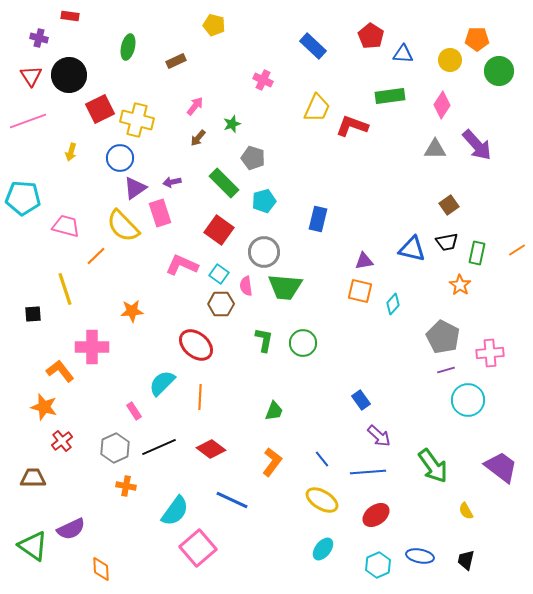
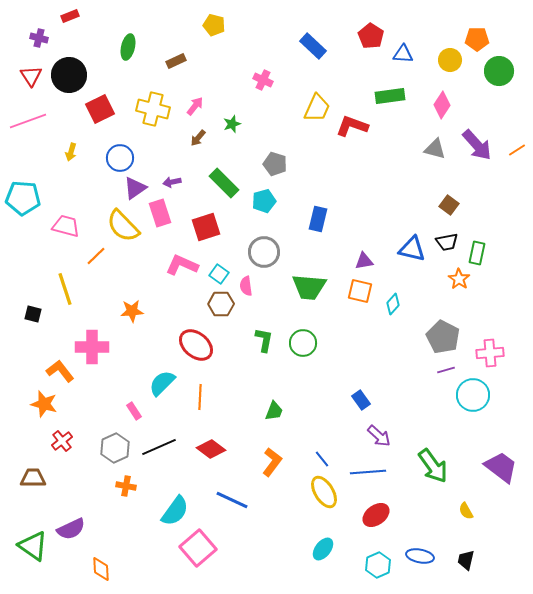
red rectangle at (70, 16): rotated 30 degrees counterclockwise
yellow cross at (137, 120): moved 16 px right, 11 px up
gray triangle at (435, 149): rotated 15 degrees clockwise
gray pentagon at (253, 158): moved 22 px right, 6 px down
brown square at (449, 205): rotated 18 degrees counterclockwise
red square at (219, 230): moved 13 px left, 3 px up; rotated 36 degrees clockwise
orange line at (517, 250): moved 100 px up
orange star at (460, 285): moved 1 px left, 6 px up
green trapezoid at (285, 287): moved 24 px right
black square at (33, 314): rotated 18 degrees clockwise
cyan circle at (468, 400): moved 5 px right, 5 px up
orange star at (44, 407): moved 3 px up
yellow ellipse at (322, 500): moved 2 px right, 8 px up; rotated 28 degrees clockwise
